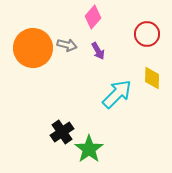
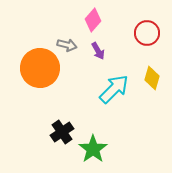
pink diamond: moved 3 px down
red circle: moved 1 px up
orange circle: moved 7 px right, 20 px down
yellow diamond: rotated 15 degrees clockwise
cyan arrow: moved 3 px left, 5 px up
green star: moved 4 px right
